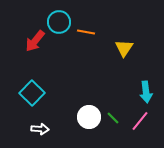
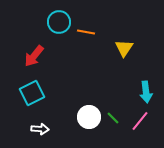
red arrow: moved 1 px left, 15 px down
cyan square: rotated 20 degrees clockwise
